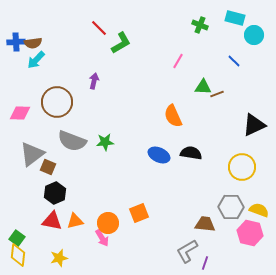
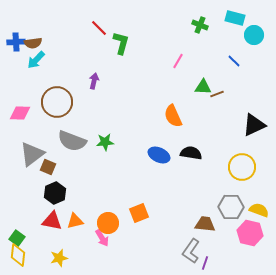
green L-shape: rotated 45 degrees counterclockwise
gray L-shape: moved 4 px right; rotated 25 degrees counterclockwise
